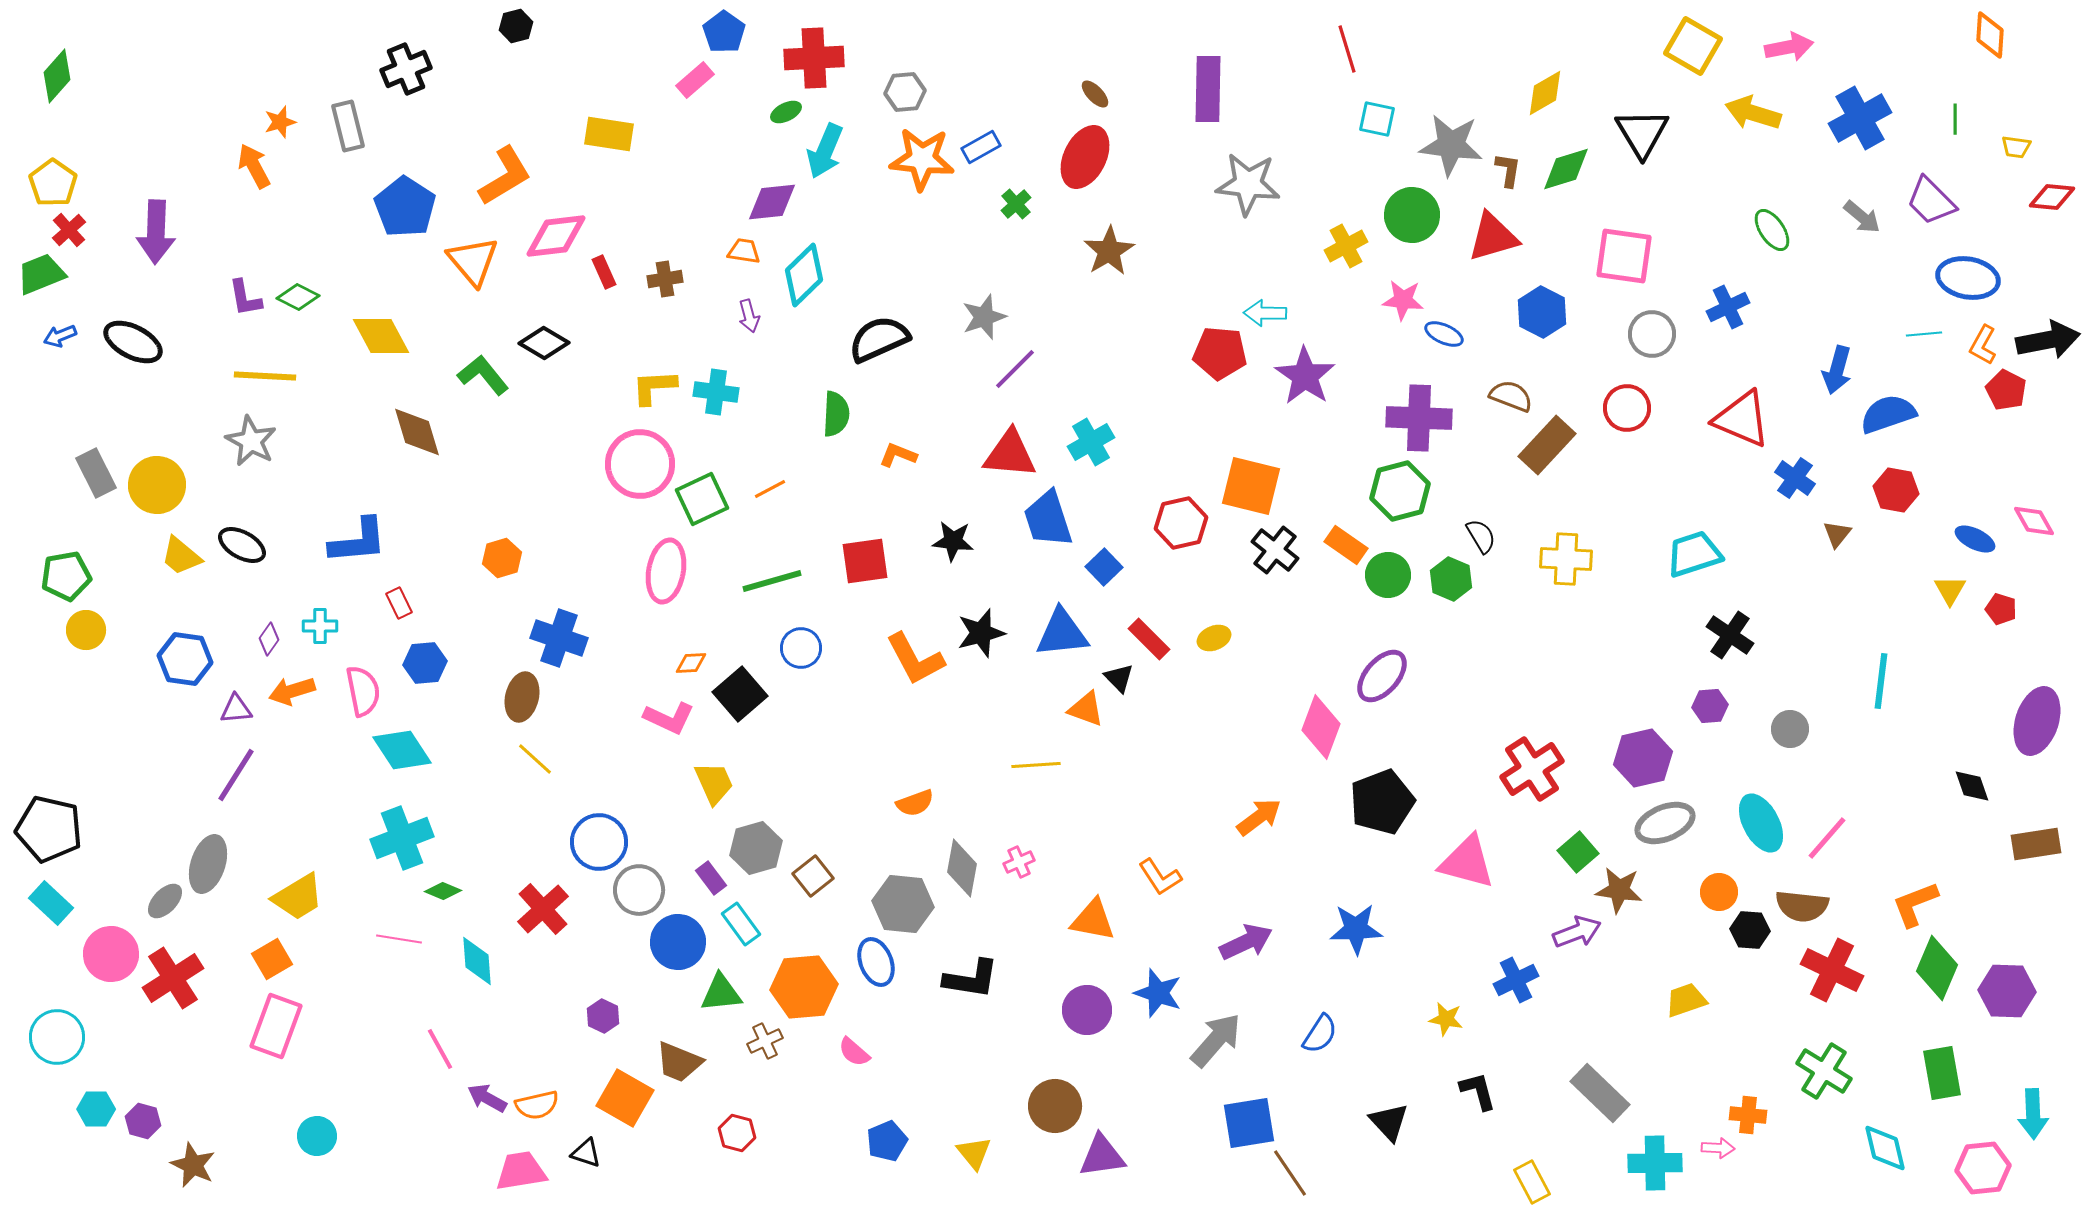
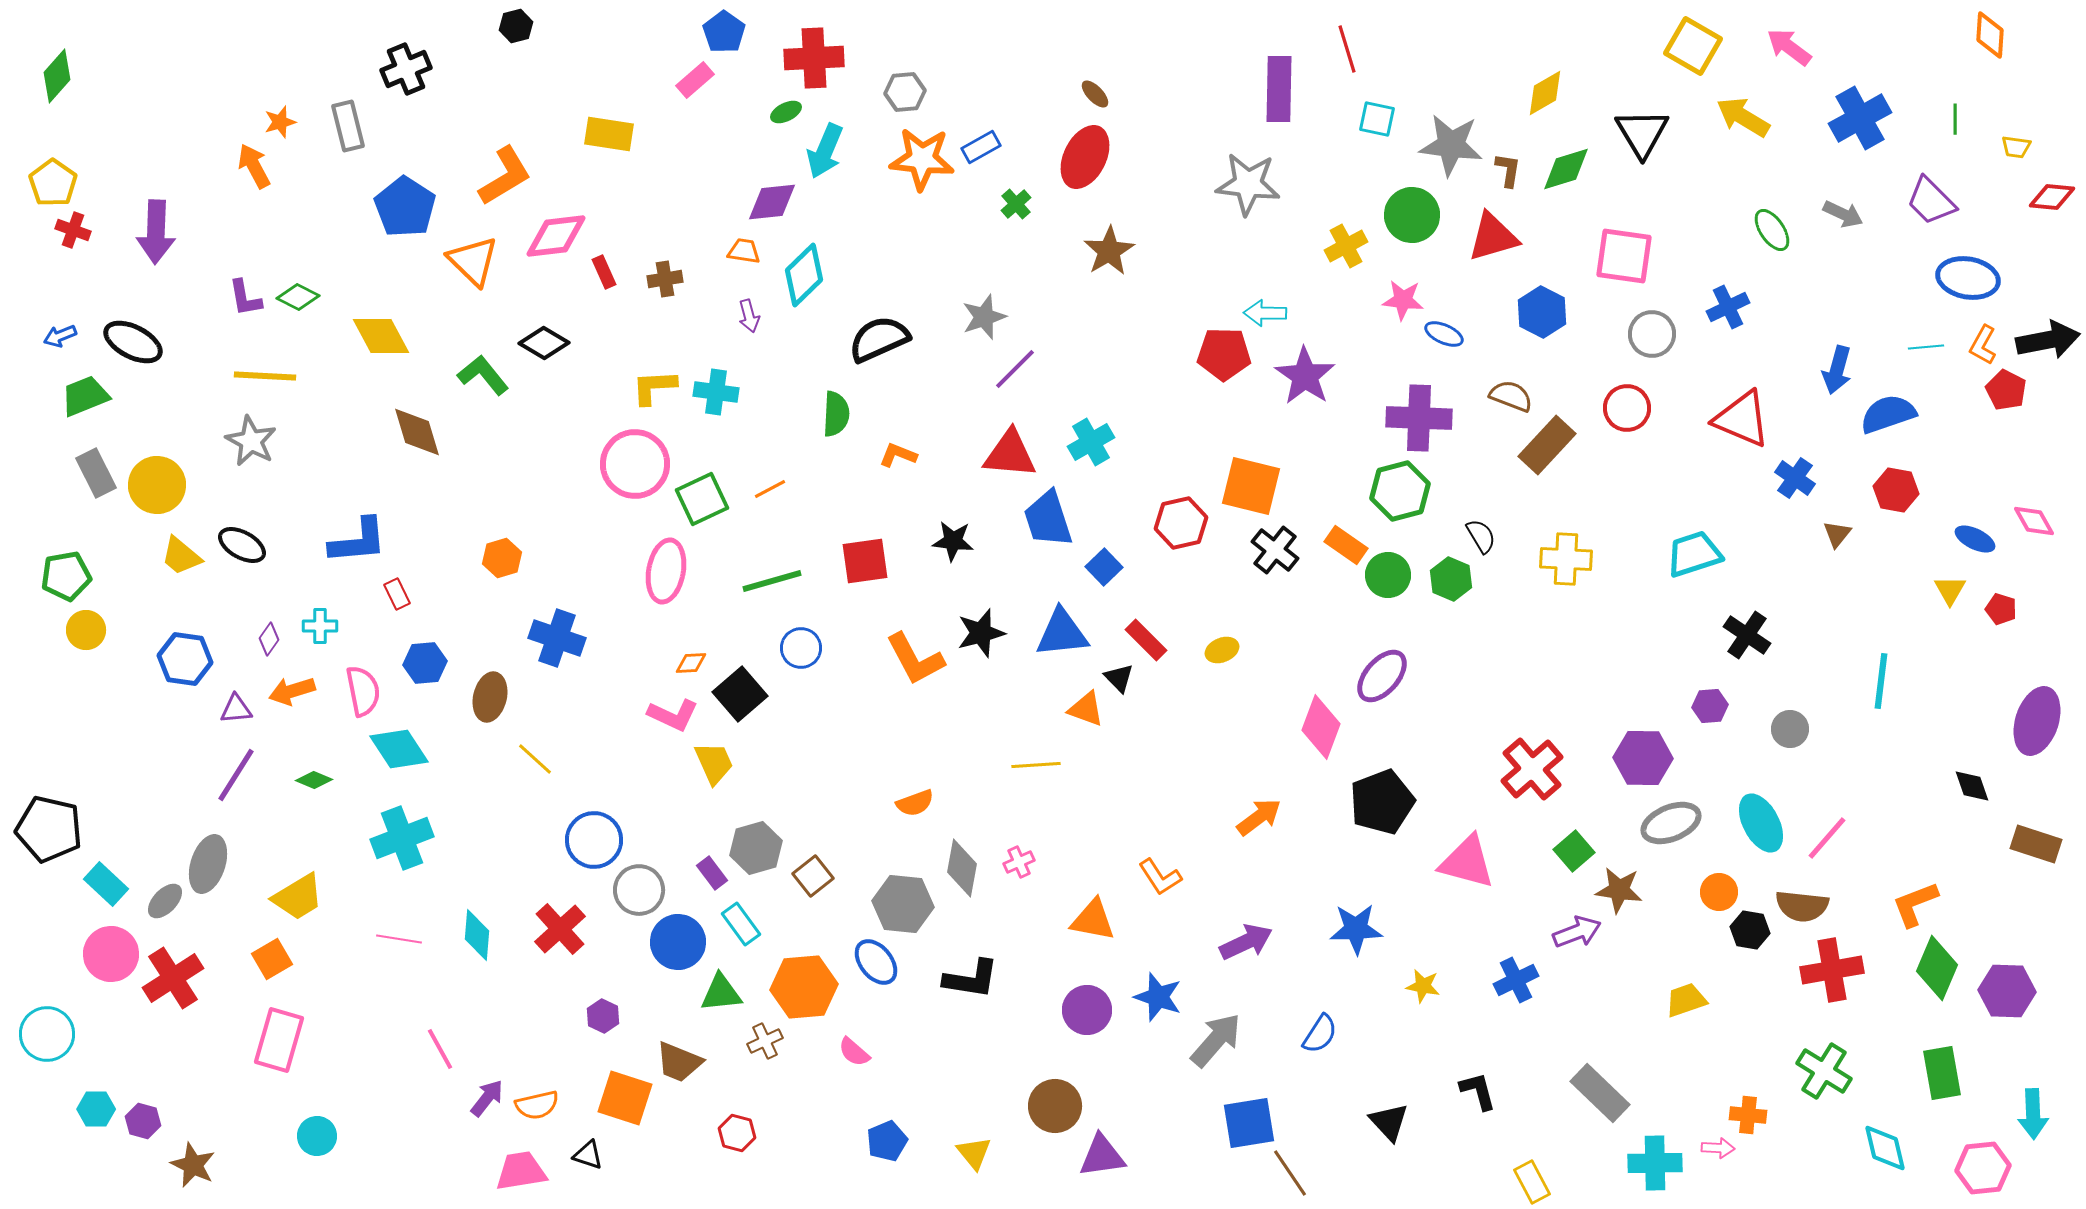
pink arrow at (1789, 47): rotated 132 degrees counterclockwise
purple rectangle at (1208, 89): moved 71 px right
yellow arrow at (1753, 113): moved 10 px left, 4 px down; rotated 14 degrees clockwise
gray arrow at (1862, 217): moved 19 px left, 3 px up; rotated 15 degrees counterclockwise
red cross at (69, 230): moved 4 px right; rotated 28 degrees counterclockwise
orange triangle at (473, 261): rotated 6 degrees counterclockwise
green trapezoid at (41, 274): moved 44 px right, 122 px down
cyan line at (1924, 334): moved 2 px right, 13 px down
red pentagon at (1220, 353): moved 4 px right, 1 px down; rotated 4 degrees counterclockwise
pink circle at (640, 464): moved 5 px left
red rectangle at (399, 603): moved 2 px left, 9 px up
black cross at (1730, 635): moved 17 px right
blue cross at (559, 638): moved 2 px left
yellow ellipse at (1214, 638): moved 8 px right, 12 px down
red rectangle at (1149, 639): moved 3 px left, 1 px down
brown ellipse at (522, 697): moved 32 px left
pink L-shape at (669, 718): moved 4 px right, 3 px up
cyan diamond at (402, 750): moved 3 px left, 1 px up
purple hexagon at (1643, 758): rotated 14 degrees clockwise
red cross at (1532, 769): rotated 8 degrees counterclockwise
yellow trapezoid at (714, 783): moved 20 px up
gray ellipse at (1665, 823): moved 6 px right
blue circle at (599, 842): moved 5 px left, 2 px up
brown rectangle at (2036, 844): rotated 27 degrees clockwise
green square at (1578, 852): moved 4 px left, 1 px up
purple rectangle at (711, 878): moved 1 px right, 5 px up
green diamond at (443, 891): moved 129 px left, 111 px up
cyan rectangle at (51, 903): moved 55 px right, 19 px up
red cross at (543, 909): moved 17 px right, 20 px down
black hexagon at (1750, 930): rotated 6 degrees clockwise
cyan diamond at (477, 961): moved 26 px up; rotated 9 degrees clockwise
blue ellipse at (876, 962): rotated 18 degrees counterclockwise
red cross at (1832, 970): rotated 36 degrees counterclockwise
blue star at (1158, 993): moved 4 px down
yellow star at (1446, 1019): moved 23 px left, 33 px up
pink rectangle at (276, 1026): moved 3 px right, 14 px down; rotated 4 degrees counterclockwise
cyan circle at (57, 1037): moved 10 px left, 3 px up
purple arrow at (487, 1098): rotated 99 degrees clockwise
orange square at (625, 1098): rotated 12 degrees counterclockwise
black triangle at (586, 1153): moved 2 px right, 2 px down
